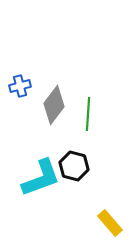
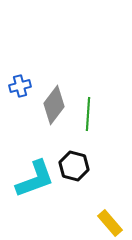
cyan L-shape: moved 6 px left, 1 px down
